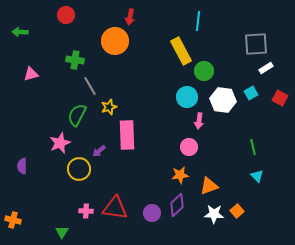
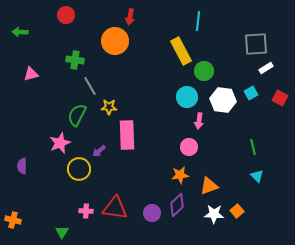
yellow star: rotated 21 degrees clockwise
